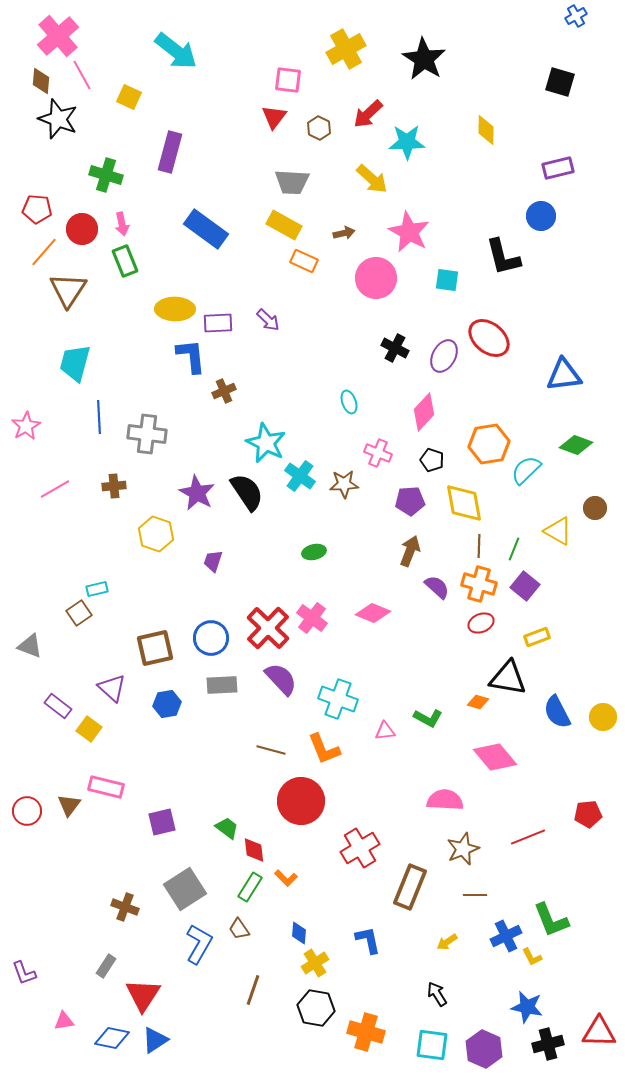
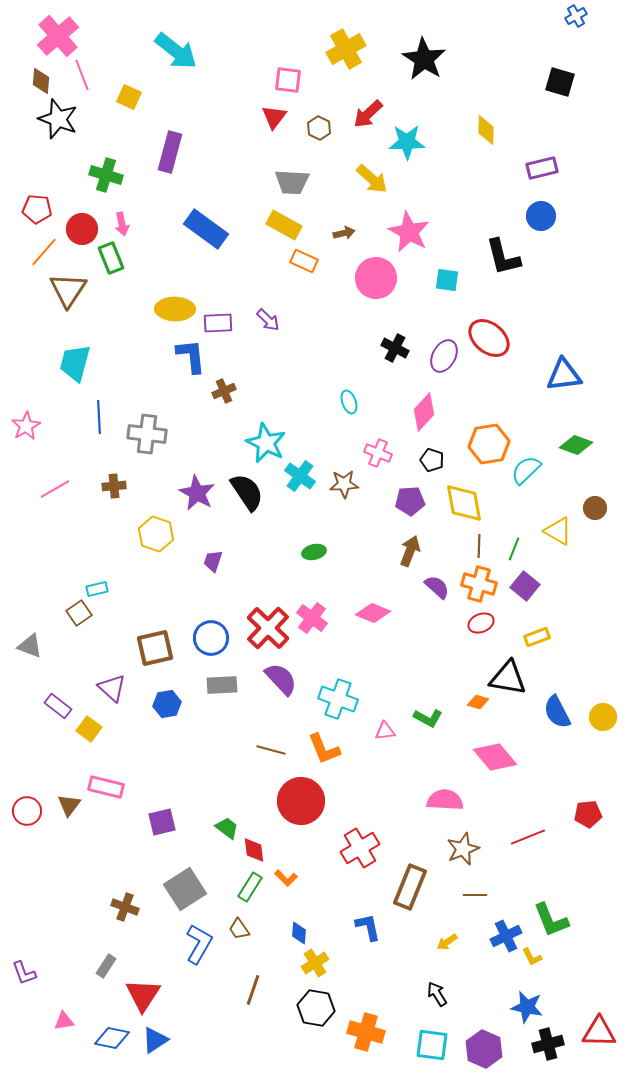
pink line at (82, 75): rotated 8 degrees clockwise
purple rectangle at (558, 168): moved 16 px left
green rectangle at (125, 261): moved 14 px left, 3 px up
blue L-shape at (368, 940): moved 13 px up
